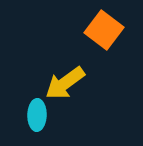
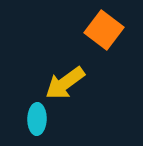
cyan ellipse: moved 4 px down
